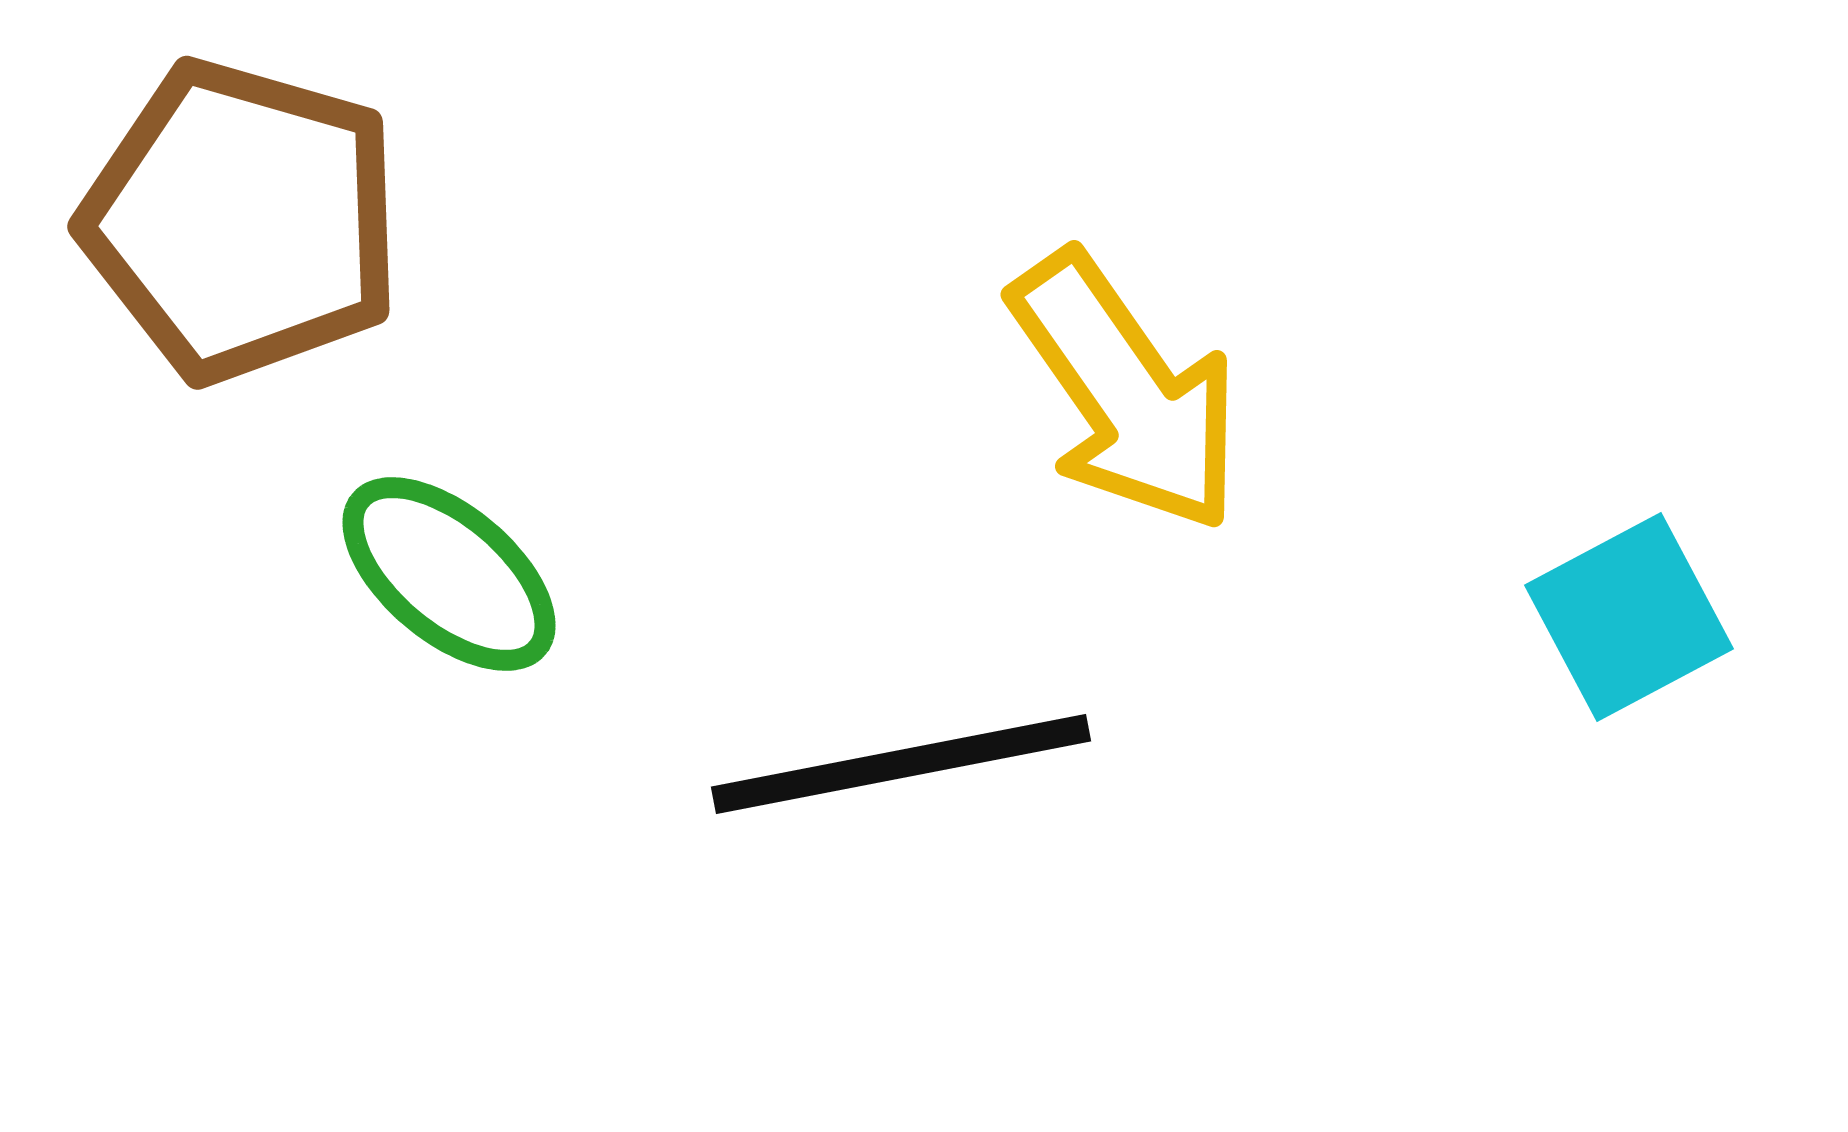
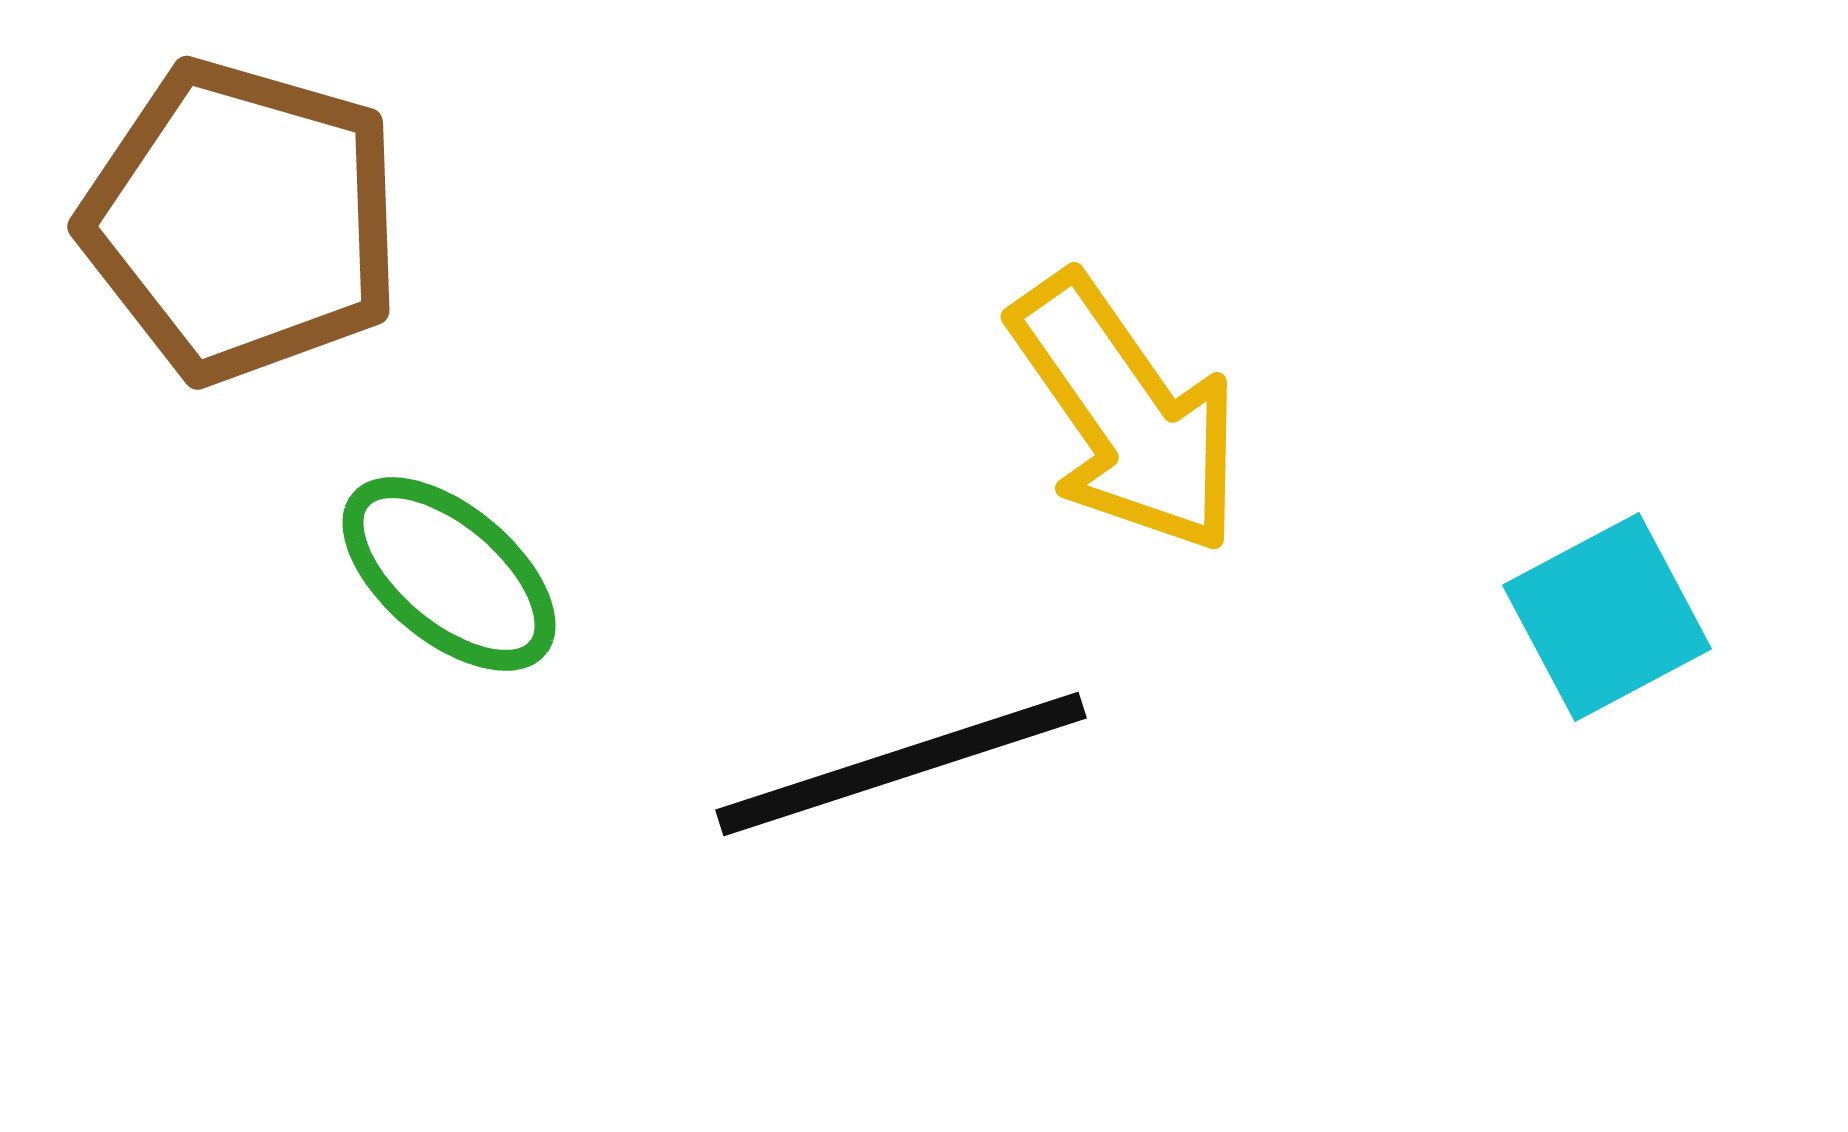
yellow arrow: moved 22 px down
cyan square: moved 22 px left
black line: rotated 7 degrees counterclockwise
